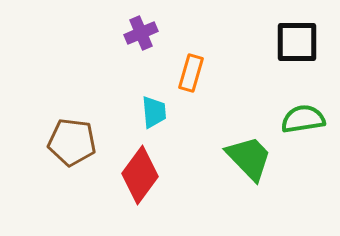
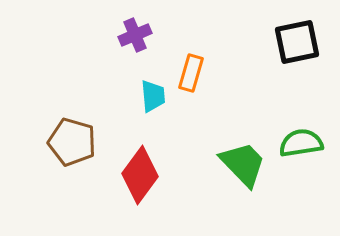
purple cross: moved 6 px left, 2 px down
black square: rotated 12 degrees counterclockwise
cyan trapezoid: moved 1 px left, 16 px up
green semicircle: moved 2 px left, 24 px down
brown pentagon: rotated 9 degrees clockwise
green trapezoid: moved 6 px left, 6 px down
